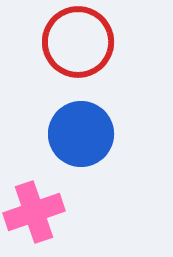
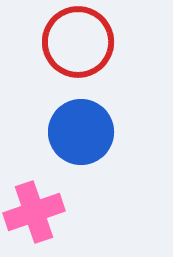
blue circle: moved 2 px up
